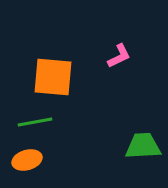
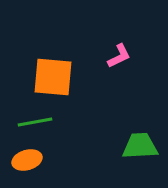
green trapezoid: moved 3 px left
